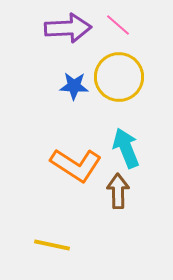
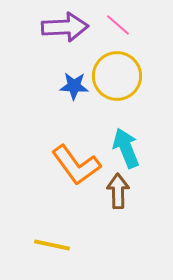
purple arrow: moved 3 px left, 1 px up
yellow circle: moved 2 px left, 1 px up
orange L-shape: rotated 21 degrees clockwise
